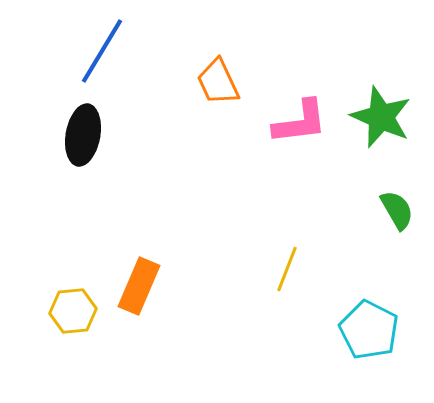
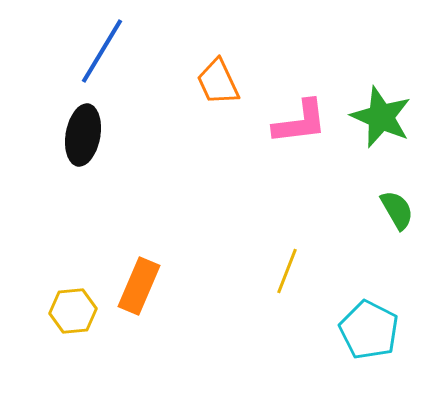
yellow line: moved 2 px down
